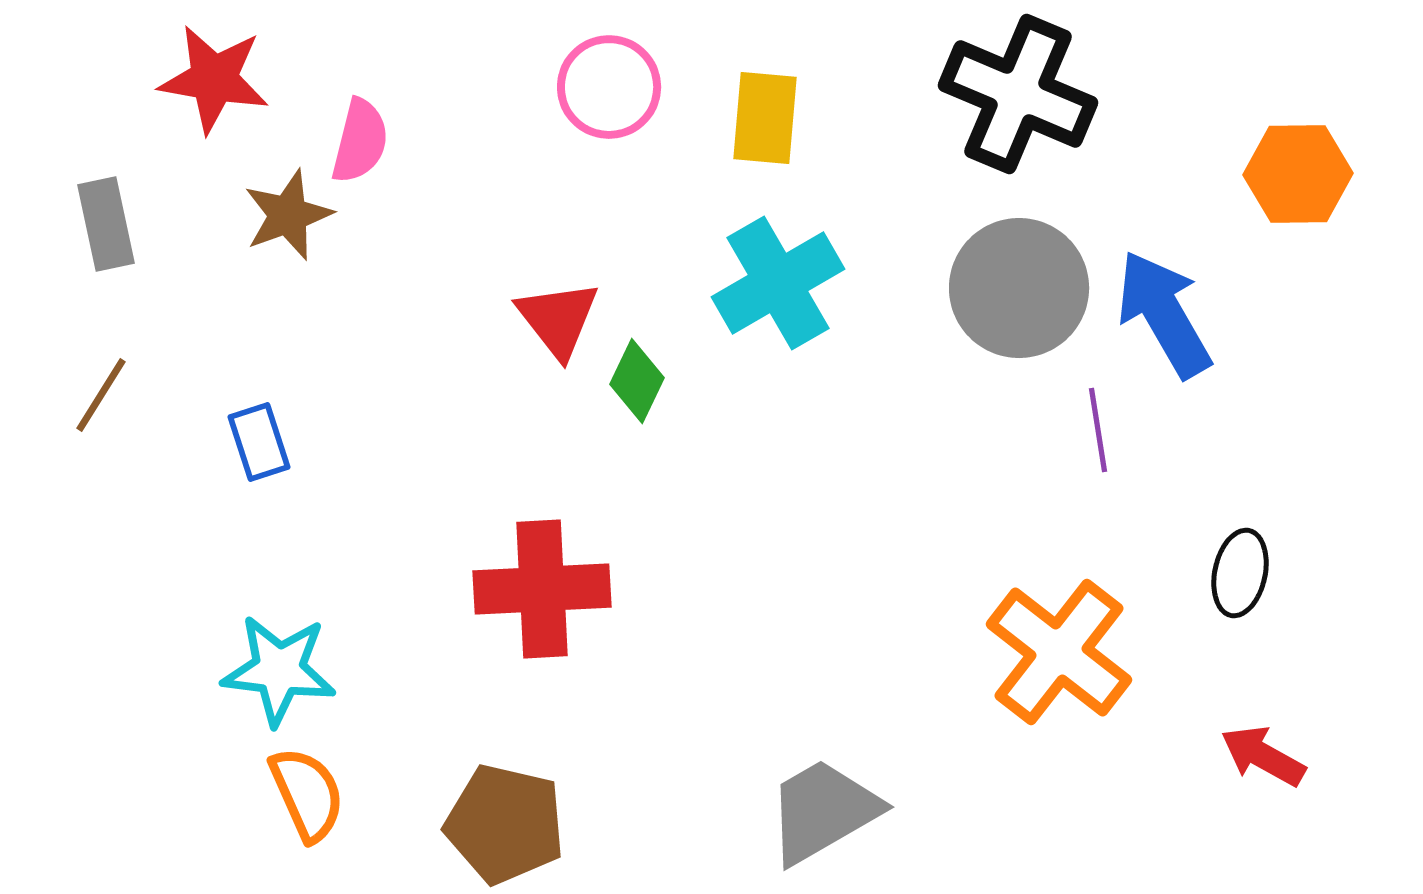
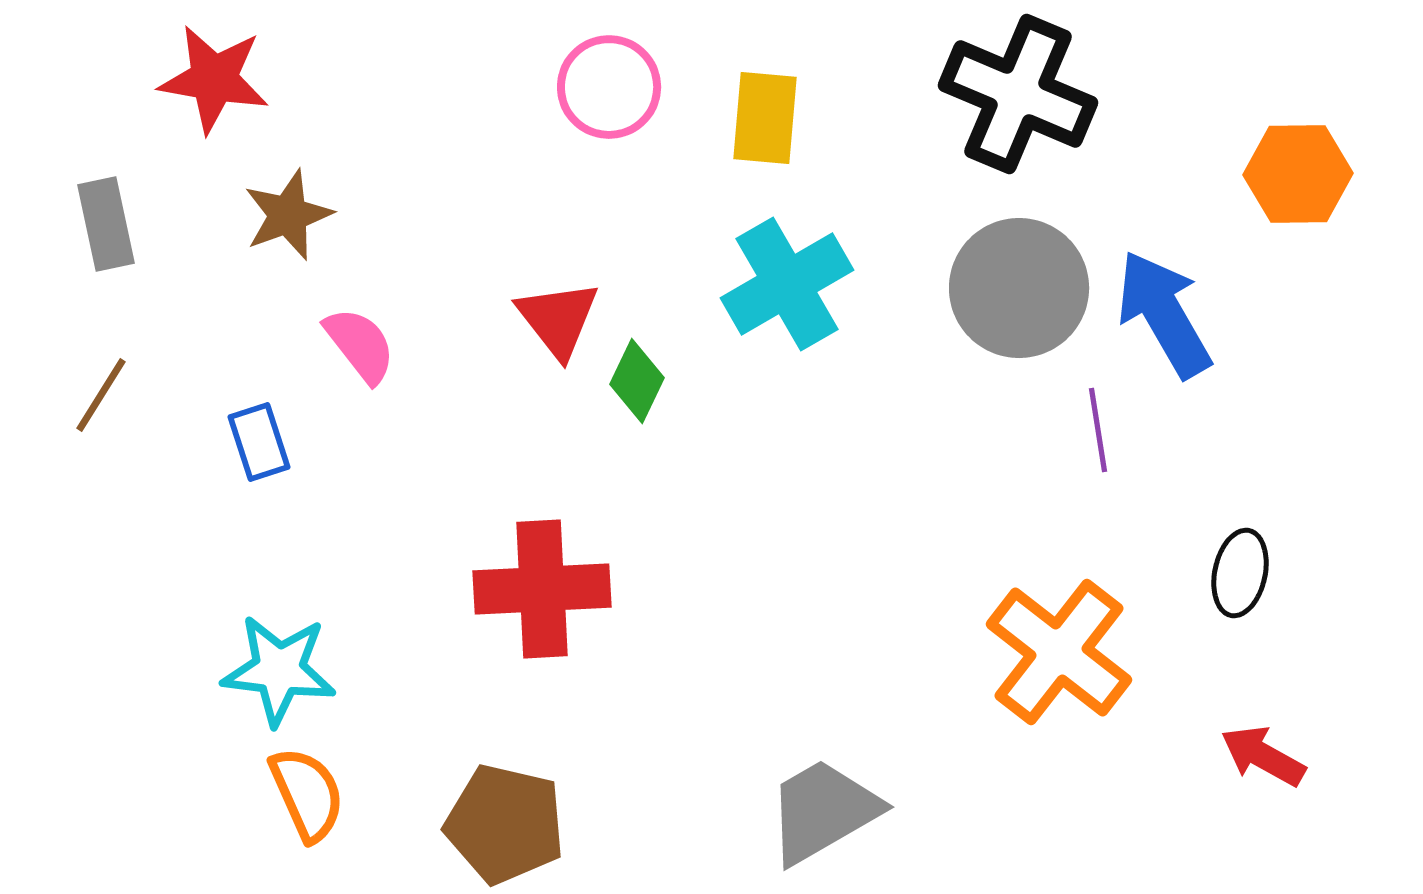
pink semicircle: moved 204 px down; rotated 52 degrees counterclockwise
cyan cross: moved 9 px right, 1 px down
